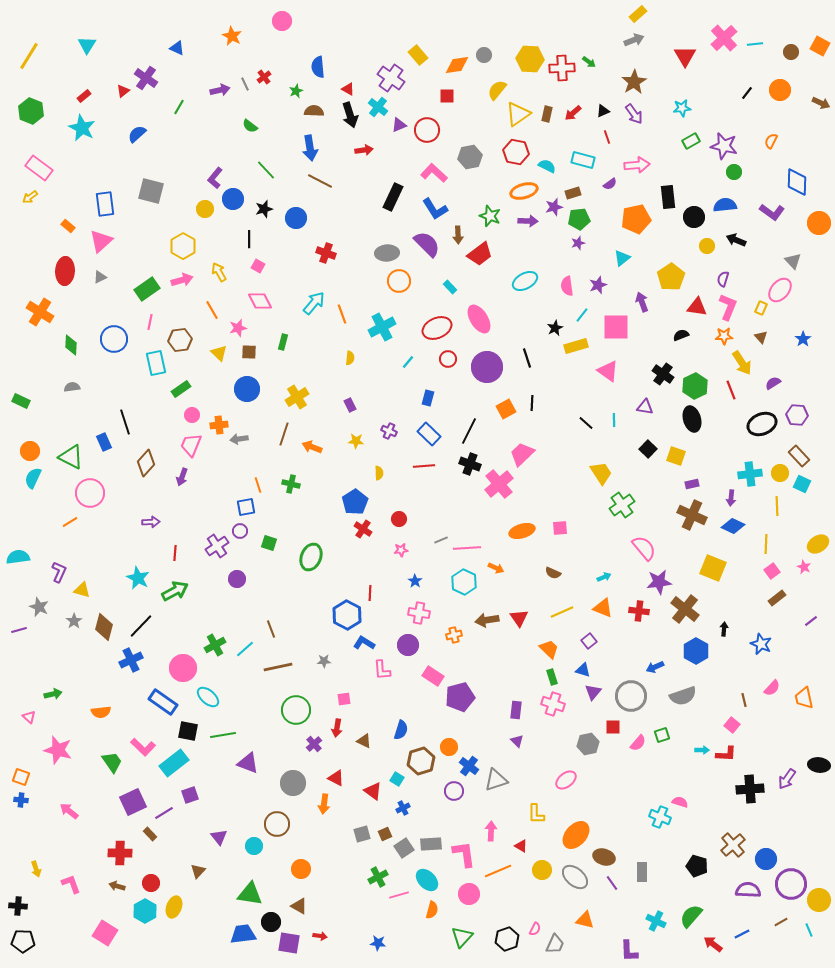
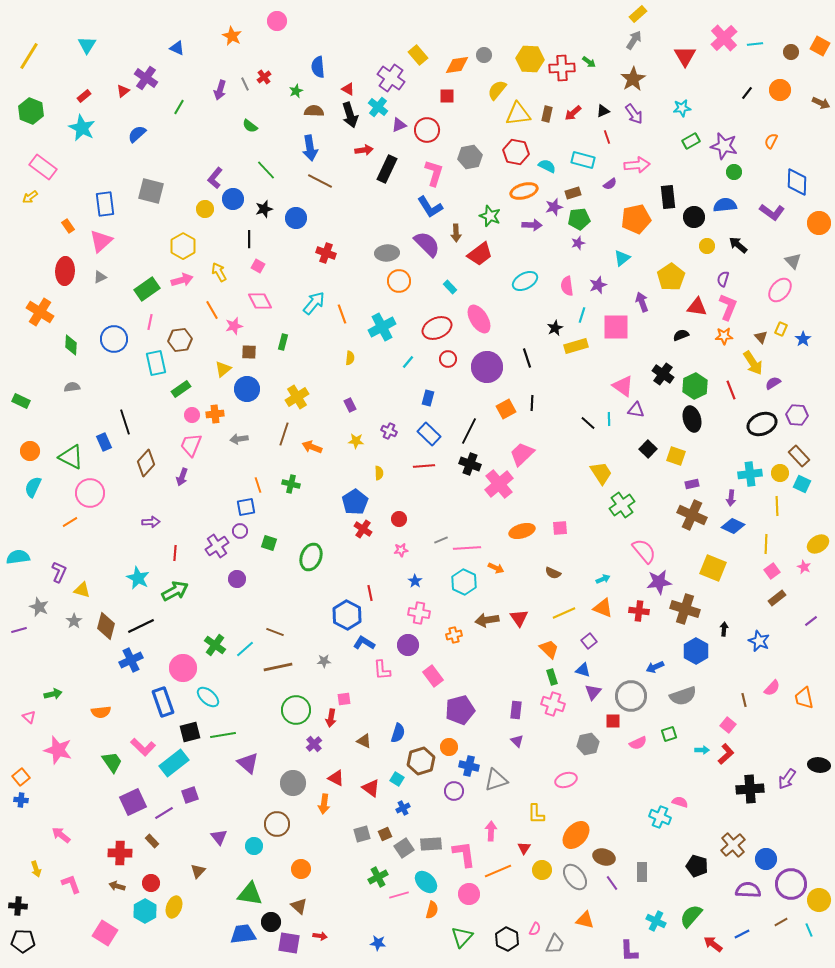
pink circle at (282, 21): moved 5 px left
gray arrow at (634, 40): rotated 36 degrees counterclockwise
brown star at (634, 82): moved 1 px left, 3 px up
purple arrow at (220, 90): rotated 120 degrees clockwise
yellow triangle at (518, 114): rotated 28 degrees clockwise
pink rectangle at (39, 168): moved 4 px right, 1 px up
pink L-shape at (434, 173): rotated 64 degrees clockwise
black rectangle at (393, 197): moved 6 px left, 28 px up
blue L-shape at (435, 209): moved 5 px left, 2 px up
purple arrow at (528, 221): moved 4 px right, 4 px down
orange rectangle at (68, 226): rotated 16 degrees clockwise
brown arrow at (458, 235): moved 2 px left, 2 px up
black arrow at (736, 240): moved 2 px right, 5 px down; rotated 18 degrees clockwise
yellow rectangle at (761, 308): moved 20 px right, 21 px down
cyan line at (582, 315): rotated 21 degrees counterclockwise
pink star at (238, 328): moved 4 px left, 2 px up
yellow triangle at (219, 353): moved 4 px right, 16 px down; rotated 36 degrees clockwise
yellow arrow at (742, 363): moved 11 px right
pink triangle at (608, 371): moved 15 px right, 15 px down
purple triangle at (645, 407): moved 9 px left, 3 px down
cyan line at (614, 420): moved 5 px left, 1 px up
black line at (586, 423): moved 2 px right
orange cross at (219, 425): moved 4 px left, 11 px up
cyan semicircle at (33, 478): moved 9 px down
pink semicircle at (644, 548): moved 3 px down
cyan arrow at (604, 577): moved 1 px left, 2 px down
red line at (370, 593): rotated 14 degrees counterclockwise
brown cross at (685, 609): rotated 20 degrees counterclockwise
yellow line at (562, 612): moved 2 px right, 1 px down
black line at (141, 626): rotated 20 degrees clockwise
brown diamond at (104, 627): moved 2 px right, 1 px up
brown line at (271, 629): moved 4 px right, 3 px down; rotated 48 degrees counterclockwise
blue star at (761, 644): moved 2 px left, 3 px up
green cross at (215, 645): rotated 25 degrees counterclockwise
pink rectangle at (433, 676): rotated 20 degrees clockwise
purple pentagon at (460, 697): moved 13 px down
blue rectangle at (163, 702): rotated 36 degrees clockwise
pink square at (732, 725): moved 4 px left
red square at (613, 727): moved 6 px up
red arrow at (337, 728): moved 6 px left, 10 px up
blue semicircle at (401, 730): moved 3 px left, 3 px down
black square at (188, 731): moved 2 px right, 1 px down; rotated 25 degrees counterclockwise
green square at (662, 735): moved 7 px right, 1 px up
pink semicircle at (638, 743): rotated 24 degrees clockwise
red L-shape at (726, 754): rotated 45 degrees counterclockwise
purple triangle at (248, 763): rotated 20 degrees clockwise
blue cross at (469, 766): rotated 24 degrees counterclockwise
orange square at (21, 777): rotated 30 degrees clockwise
pink ellipse at (566, 780): rotated 20 degrees clockwise
red triangle at (373, 791): moved 2 px left, 3 px up
pink arrow at (69, 811): moved 8 px left, 24 px down
brown rectangle at (150, 834): moved 2 px right, 7 px down
red triangle at (521, 846): moved 3 px right, 2 px down; rotated 32 degrees clockwise
gray ellipse at (575, 877): rotated 12 degrees clockwise
cyan ellipse at (427, 880): moved 1 px left, 2 px down
brown triangle at (299, 906): rotated 12 degrees clockwise
black hexagon at (507, 939): rotated 15 degrees counterclockwise
